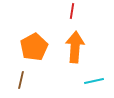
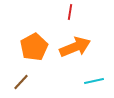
red line: moved 2 px left, 1 px down
orange arrow: rotated 64 degrees clockwise
brown line: moved 2 px down; rotated 30 degrees clockwise
